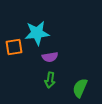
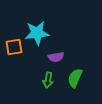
purple semicircle: moved 6 px right
green arrow: moved 2 px left
green semicircle: moved 5 px left, 10 px up
